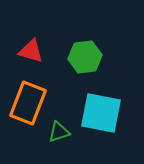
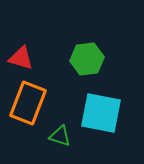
red triangle: moved 10 px left, 7 px down
green hexagon: moved 2 px right, 2 px down
green triangle: moved 1 px right, 4 px down; rotated 35 degrees clockwise
